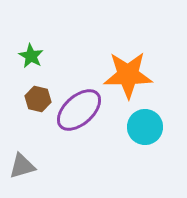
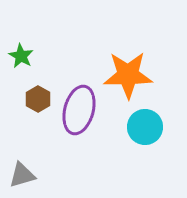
green star: moved 10 px left
brown hexagon: rotated 15 degrees clockwise
purple ellipse: rotated 33 degrees counterclockwise
gray triangle: moved 9 px down
